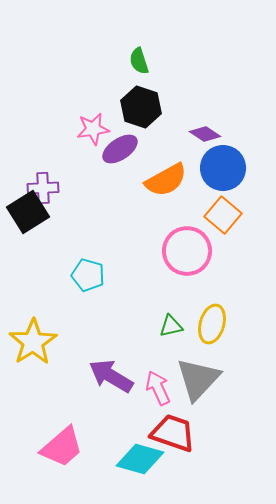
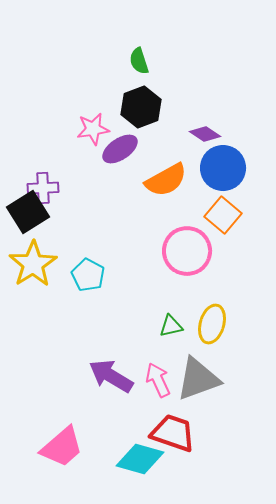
black hexagon: rotated 21 degrees clockwise
cyan pentagon: rotated 12 degrees clockwise
yellow star: moved 78 px up
gray triangle: rotated 27 degrees clockwise
pink arrow: moved 8 px up
